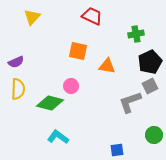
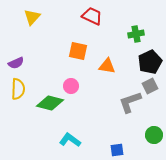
purple semicircle: moved 1 px down
cyan L-shape: moved 12 px right, 3 px down
